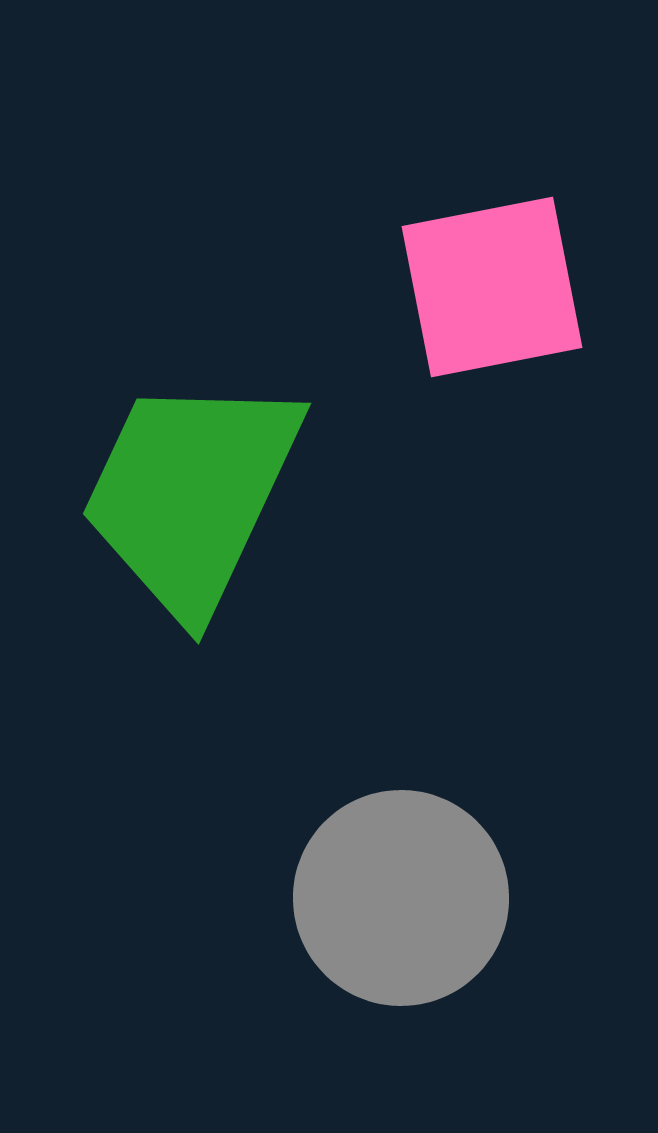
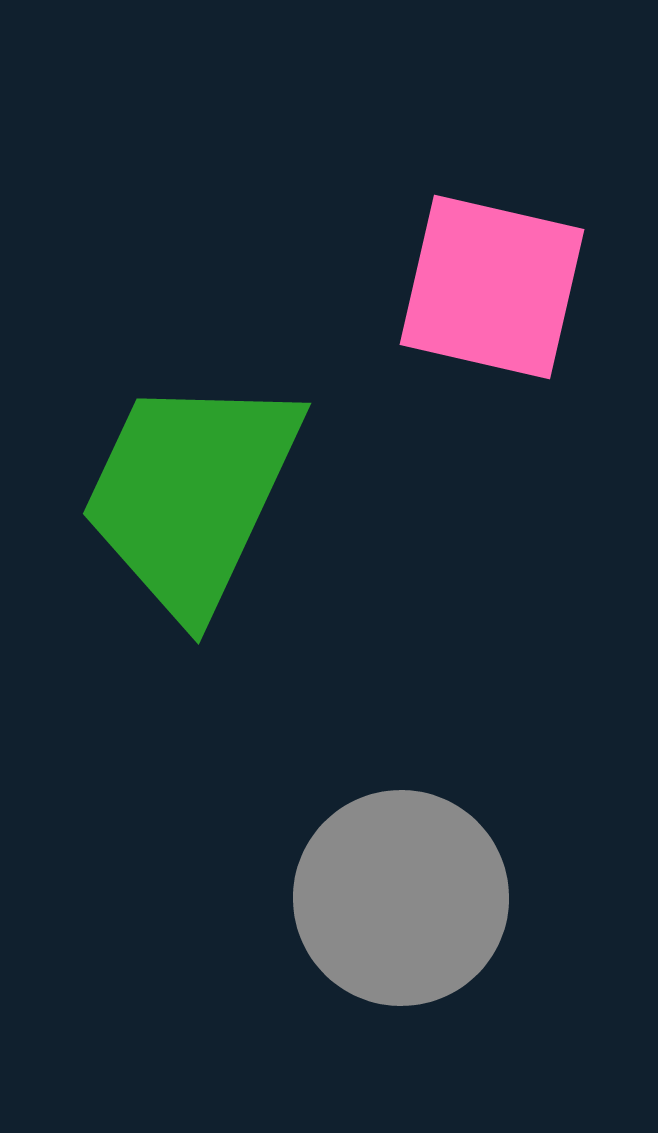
pink square: rotated 24 degrees clockwise
